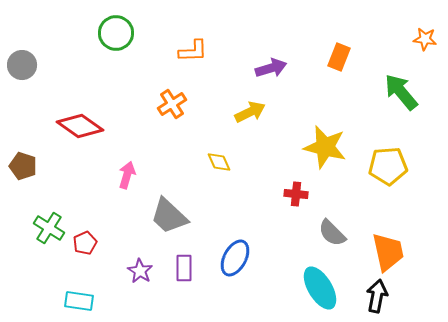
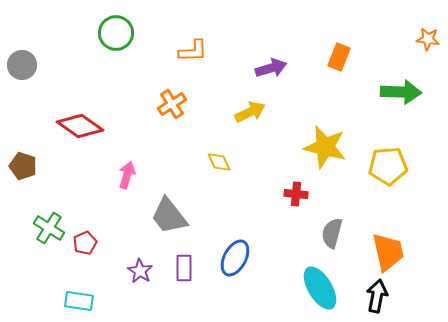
orange star: moved 3 px right
green arrow: rotated 132 degrees clockwise
gray trapezoid: rotated 9 degrees clockwise
gray semicircle: rotated 60 degrees clockwise
